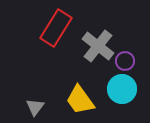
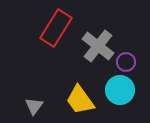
purple circle: moved 1 px right, 1 px down
cyan circle: moved 2 px left, 1 px down
gray triangle: moved 1 px left, 1 px up
